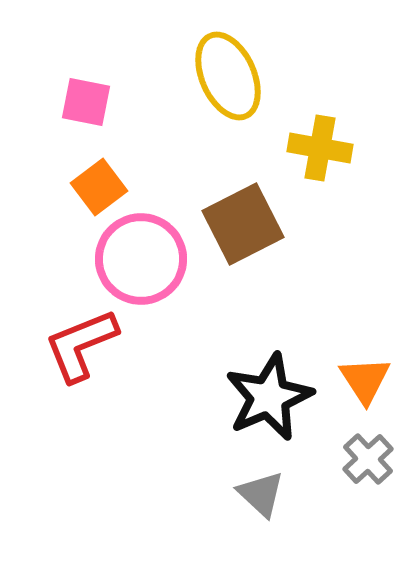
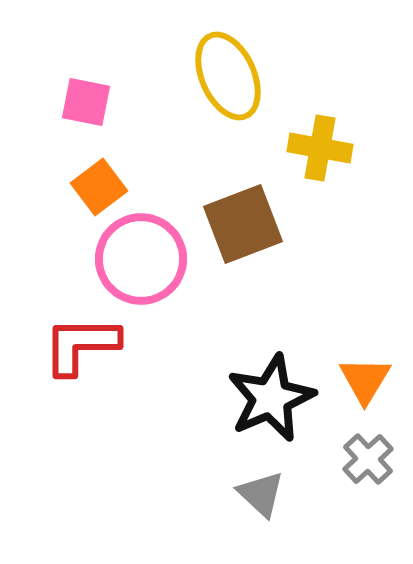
brown square: rotated 6 degrees clockwise
red L-shape: rotated 22 degrees clockwise
orange triangle: rotated 4 degrees clockwise
black star: moved 2 px right, 1 px down
